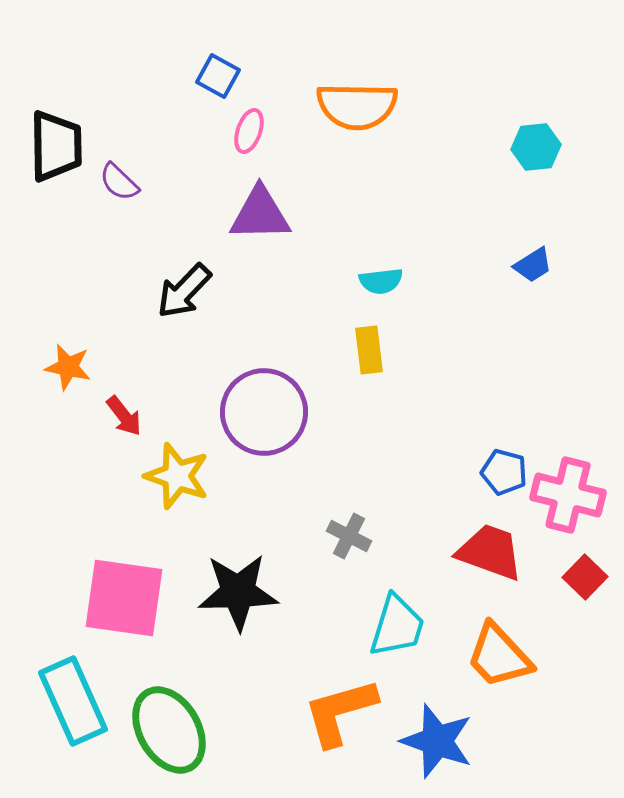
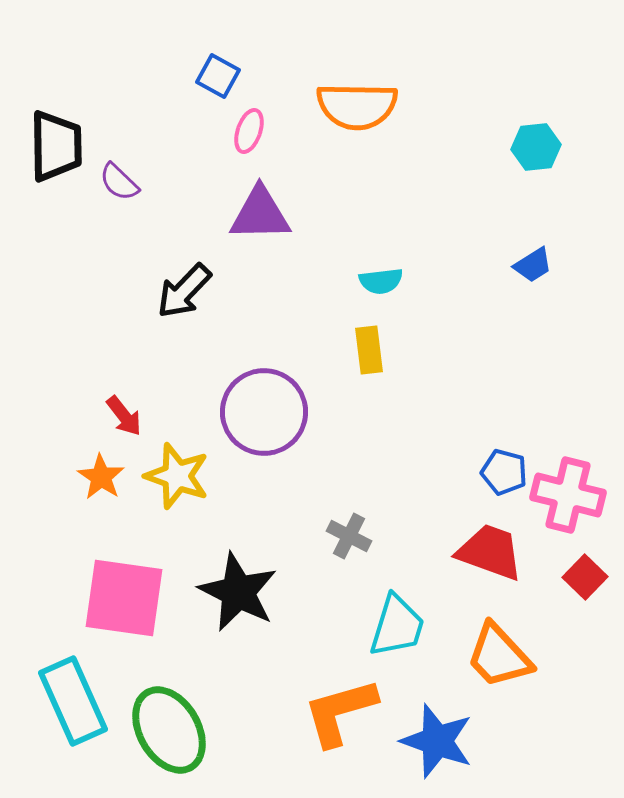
orange star: moved 33 px right, 110 px down; rotated 21 degrees clockwise
black star: rotated 28 degrees clockwise
